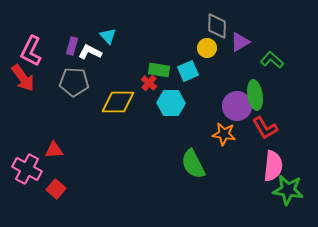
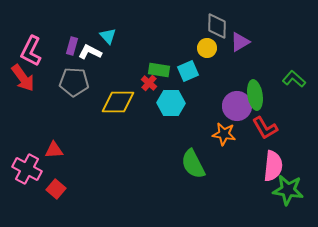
green L-shape: moved 22 px right, 19 px down
